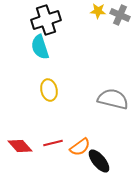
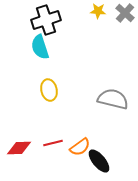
gray cross: moved 5 px right, 2 px up; rotated 18 degrees clockwise
red diamond: moved 1 px left, 2 px down; rotated 50 degrees counterclockwise
